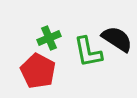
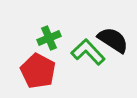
black semicircle: moved 4 px left, 1 px down
green L-shape: rotated 148 degrees clockwise
